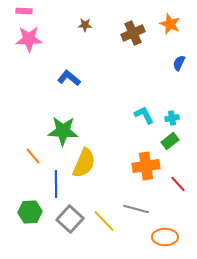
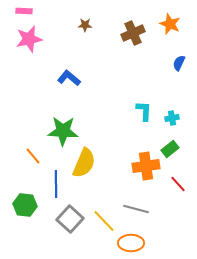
pink star: rotated 12 degrees counterclockwise
cyan L-shape: moved 4 px up; rotated 30 degrees clockwise
green rectangle: moved 8 px down
green hexagon: moved 5 px left, 7 px up; rotated 10 degrees clockwise
orange ellipse: moved 34 px left, 6 px down
